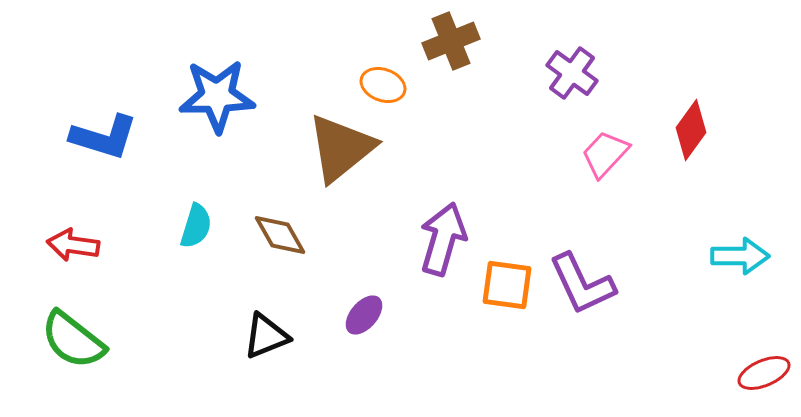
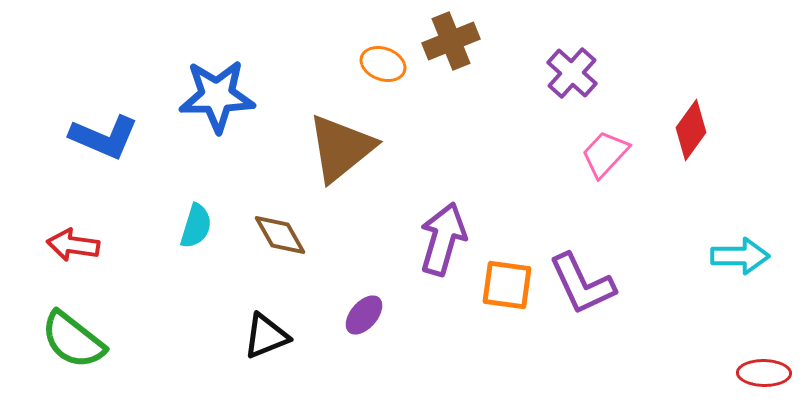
purple cross: rotated 6 degrees clockwise
orange ellipse: moved 21 px up
blue L-shape: rotated 6 degrees clockwise
red ellipse: rotated 24 degrees clockwise
